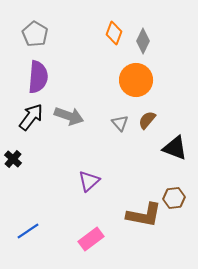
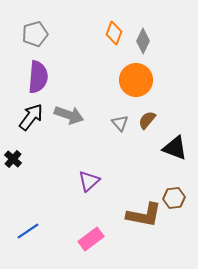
gray pentagon: rotated 25 degrees clockwise
gray arrow: moved 1 px up
